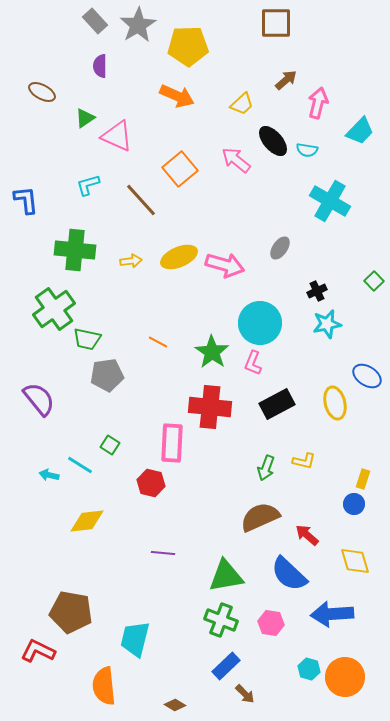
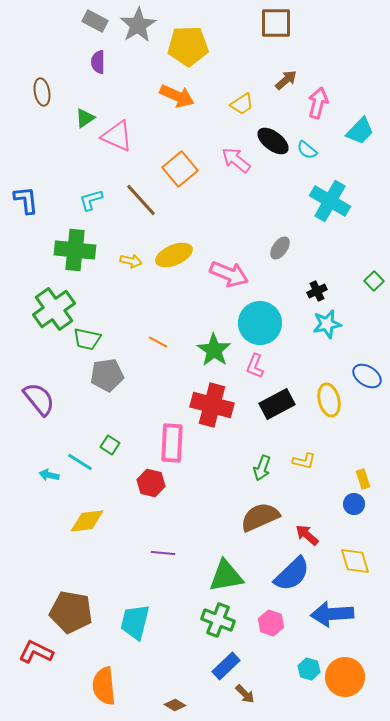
gray rectangle at (95, 21): rotated 20 degrees counterclockwise
purple semicircle at (100, 66): moved 2 px left, 4 px up
brown ellipse at (42, 92): rotated 52 degrees clockwise
yellow trapezoid at (242, 104): rotated 10 degrees clockwise
black ellipse at (273, 141): rotated 12 degrees counterclockwise
cyan semicircle at (307, 150): rotated 30 degrees clockwise
cyan L-shape at (88, 185): moved 3 px right, 15 px down
yellow ellipse at (179, 257): moved 5 px left, 2 px up
yellow arrow at (131, 261): rotated 20 degrees clockwise
pink arrow at (225, 265): moved 4 px right, 9 px down; rotated 6 degrees clockwise
green star at (212, 352): moved 2 px right, 2 px up
pink L-shape at (253, 363): moved 2 px right, 3 px down
yellow ellipse at (335, 403): moved 6 px left, 3 px up
red cross at (210, 407): moved 2 px right, 2 px up; rotated 9 degrees clockwise
cyan line at (80, 465): moved 3 px up
green arrow at (266, 468): moved 4 px left
yellow rectangle at (363, 479): rotated 36 degrees counterclockwise
blue semicircle at (289, 574): moved 3 px right; rotated 87 degrees counterclockwise
green cross at (221, 620): moved 3 px left
pink hexagon at (271, 623): rotated 10 degrees clockwise
cyan trapezoid at (135, 639): moved 17 px up
red L-shape at (38, 651): moved 2 px left, 1 px down
